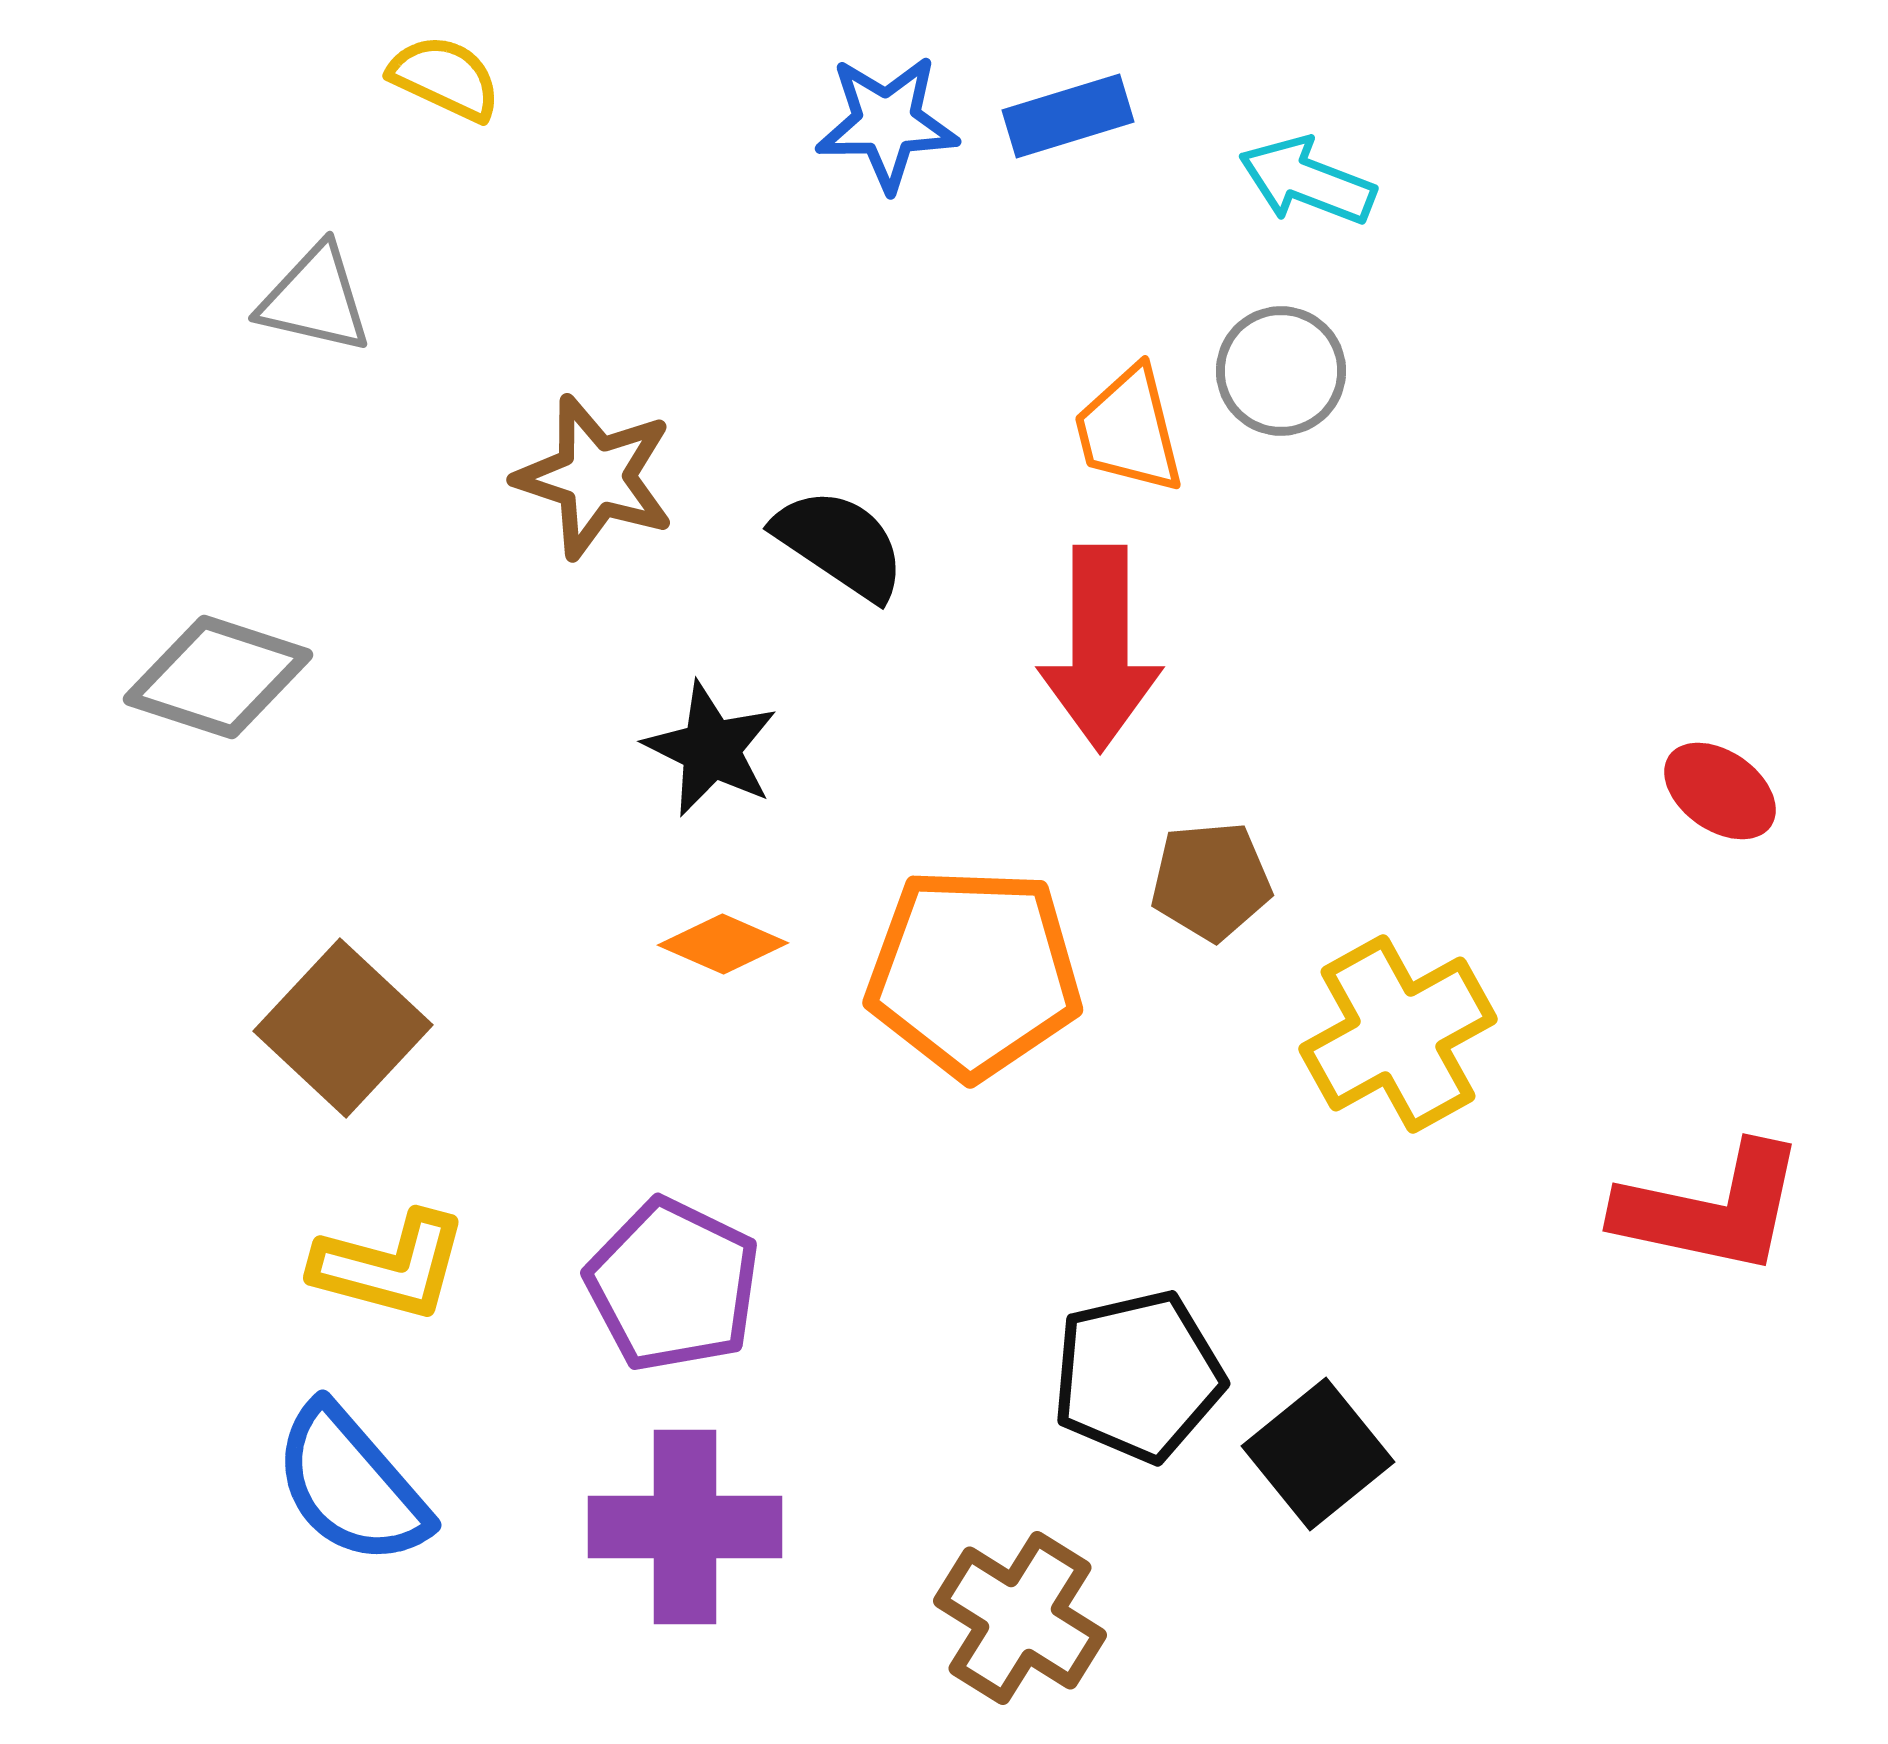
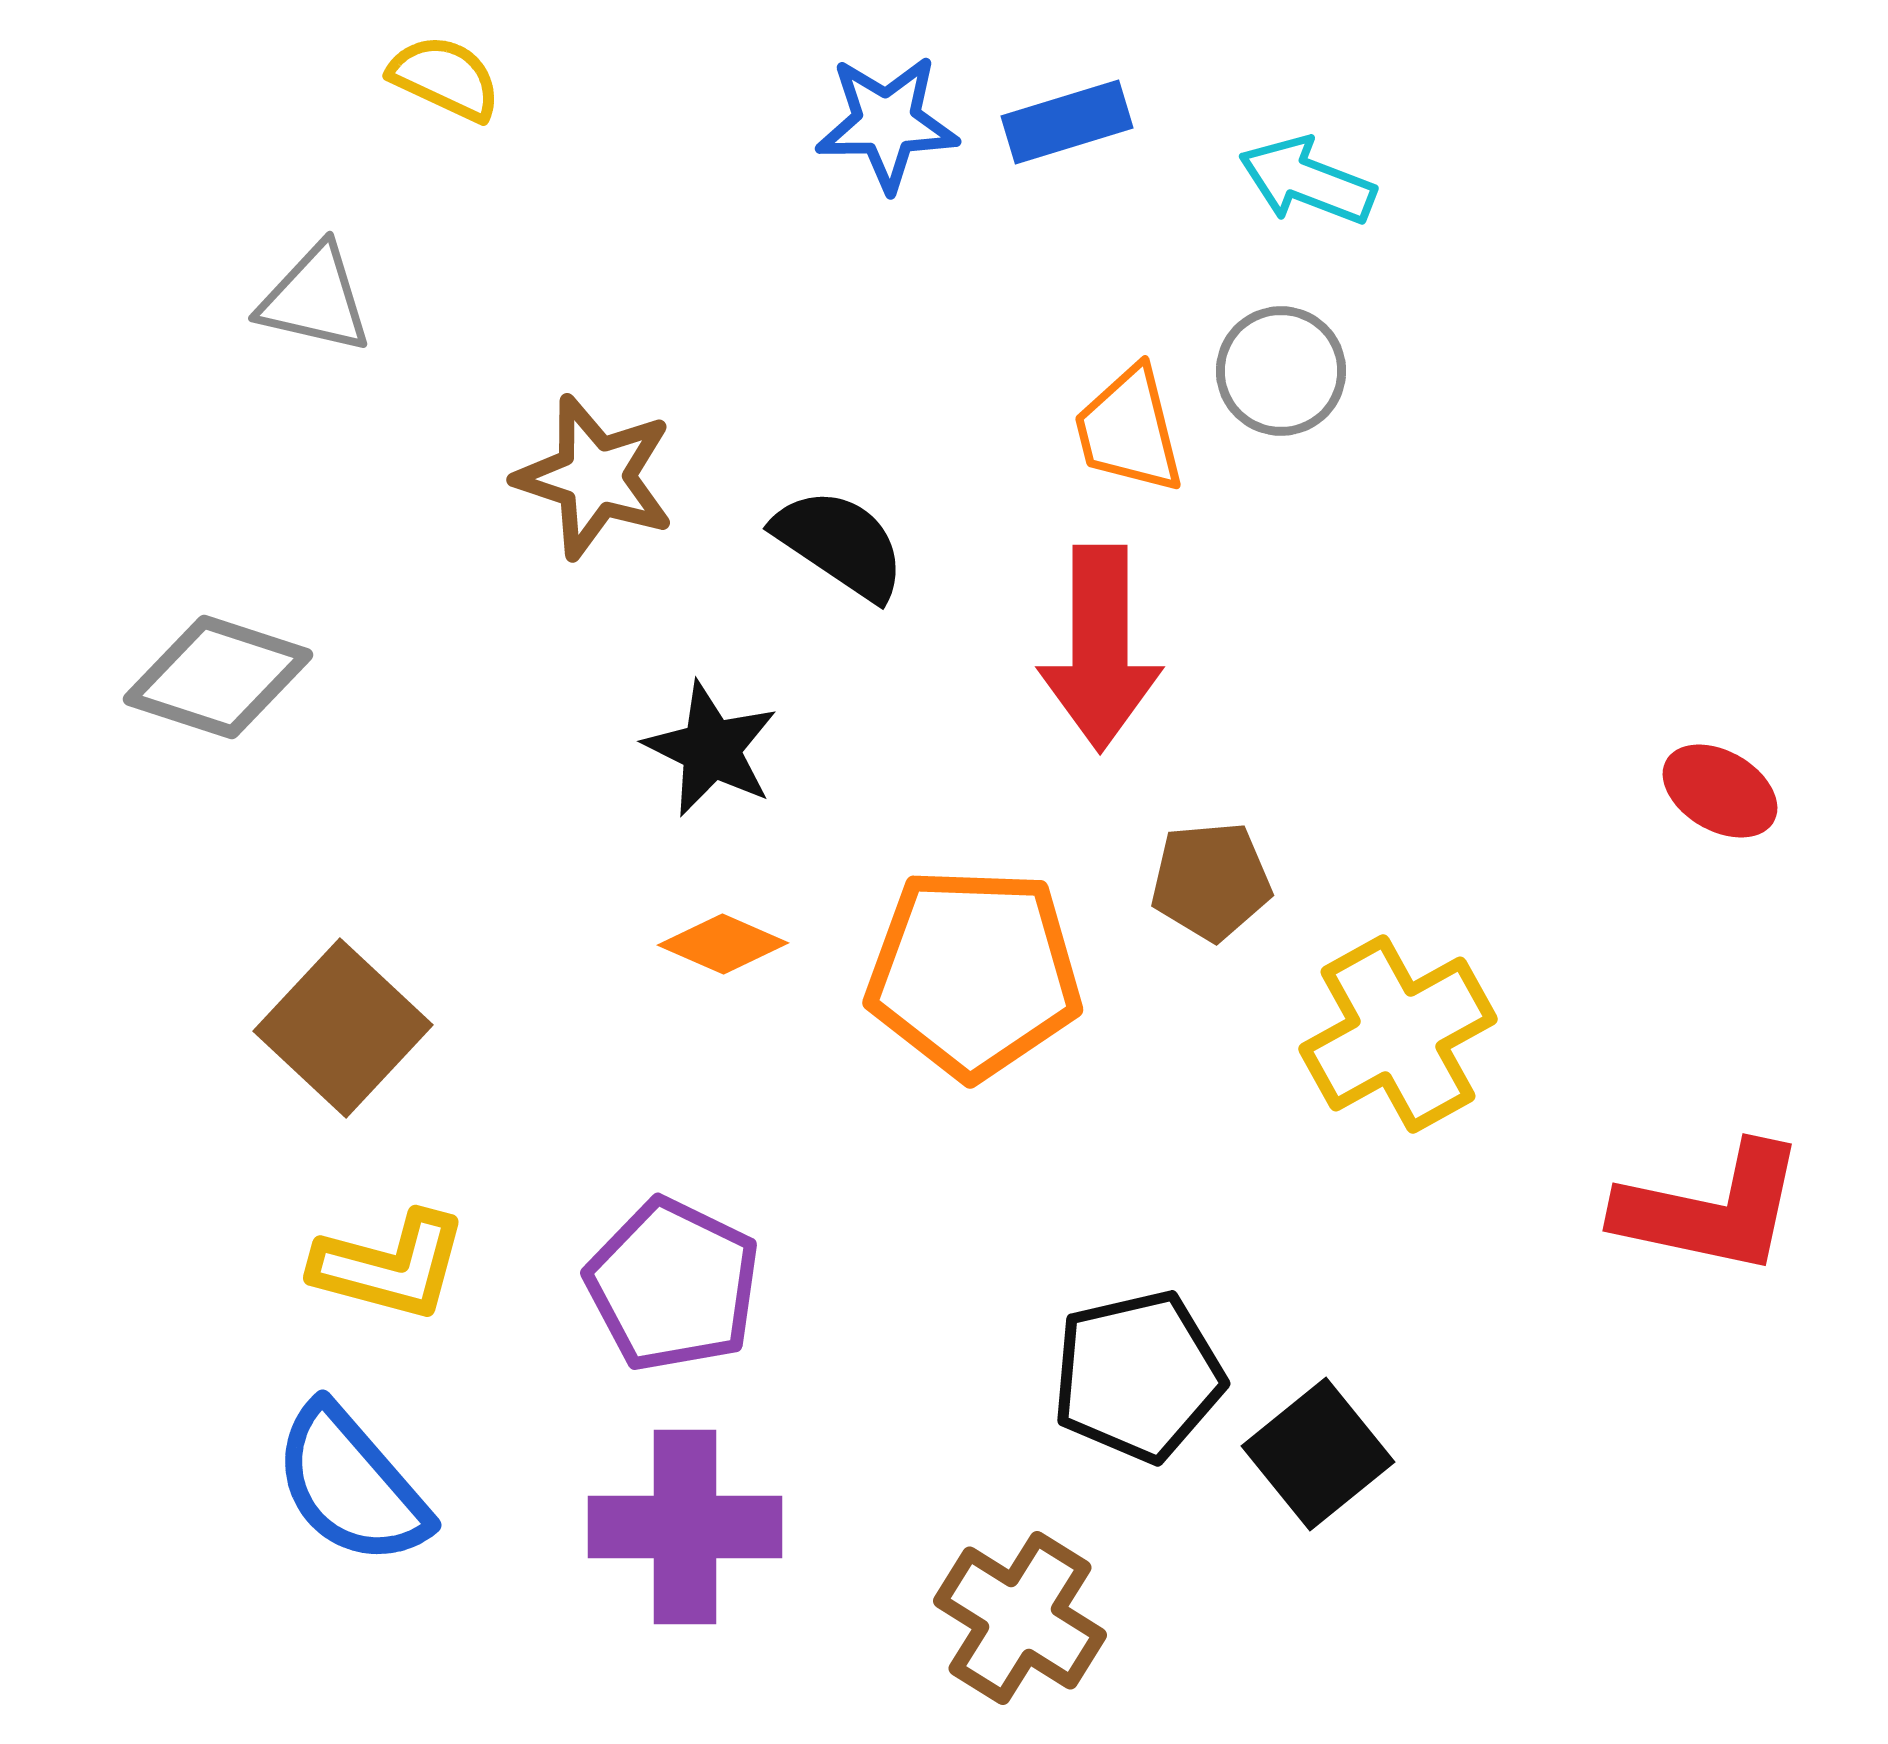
blue rectangle: moved 1 px left, 6 px down
red ellipse: rotated 5 degrees counterclockwise
